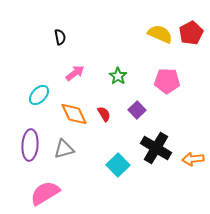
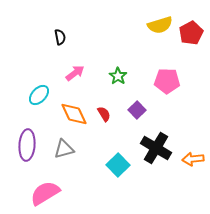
yellow semicircle: moved 9 px up; rotated 140 degrees clockwise
purple ellipse: moved 3 px left
